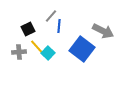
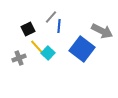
gray line: moved 1 px down
gray arrow: moved 1 px left
gray cross: moved 6 px down; rotated 16 degrees counterclockwise
